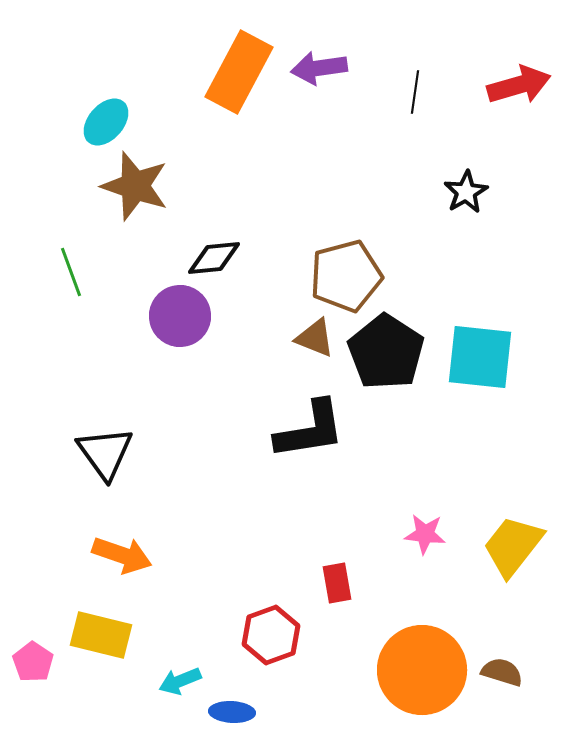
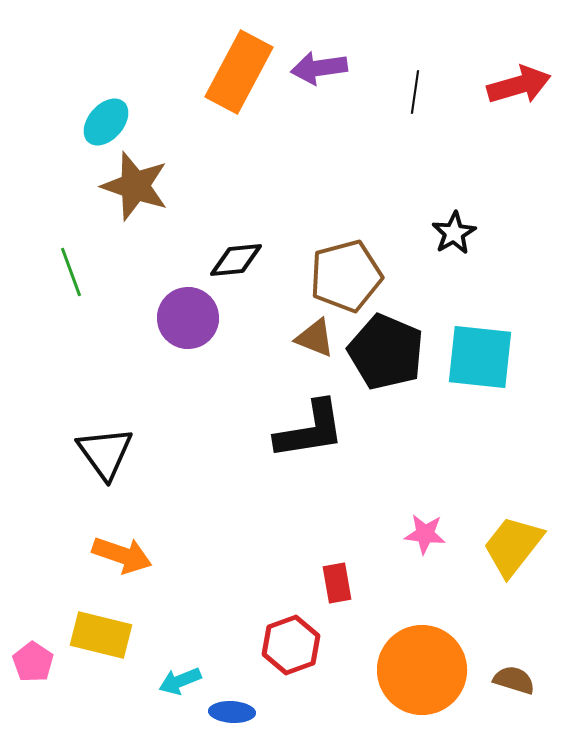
black star: moved 12 px left, 41 px down
black diamond: moved 22 px right, 2 px down
purple circle: moved 8 px right, 2 px down
black pentagon: rotated 10 degrees counterclockwise
red hexagon: moved 20 px right, 10 px down
brown semicircle: moved 12 px right, 8 px down
